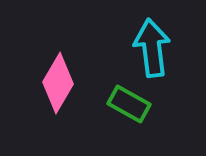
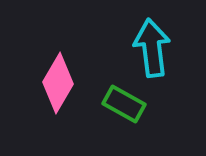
green rectangle: moved 5 px left
